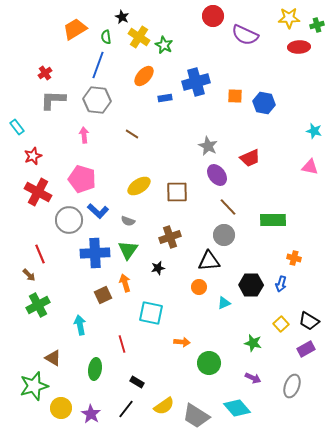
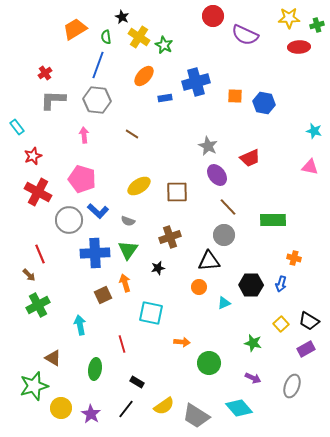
cyan diamond at (237, 408): moved 2 px right
